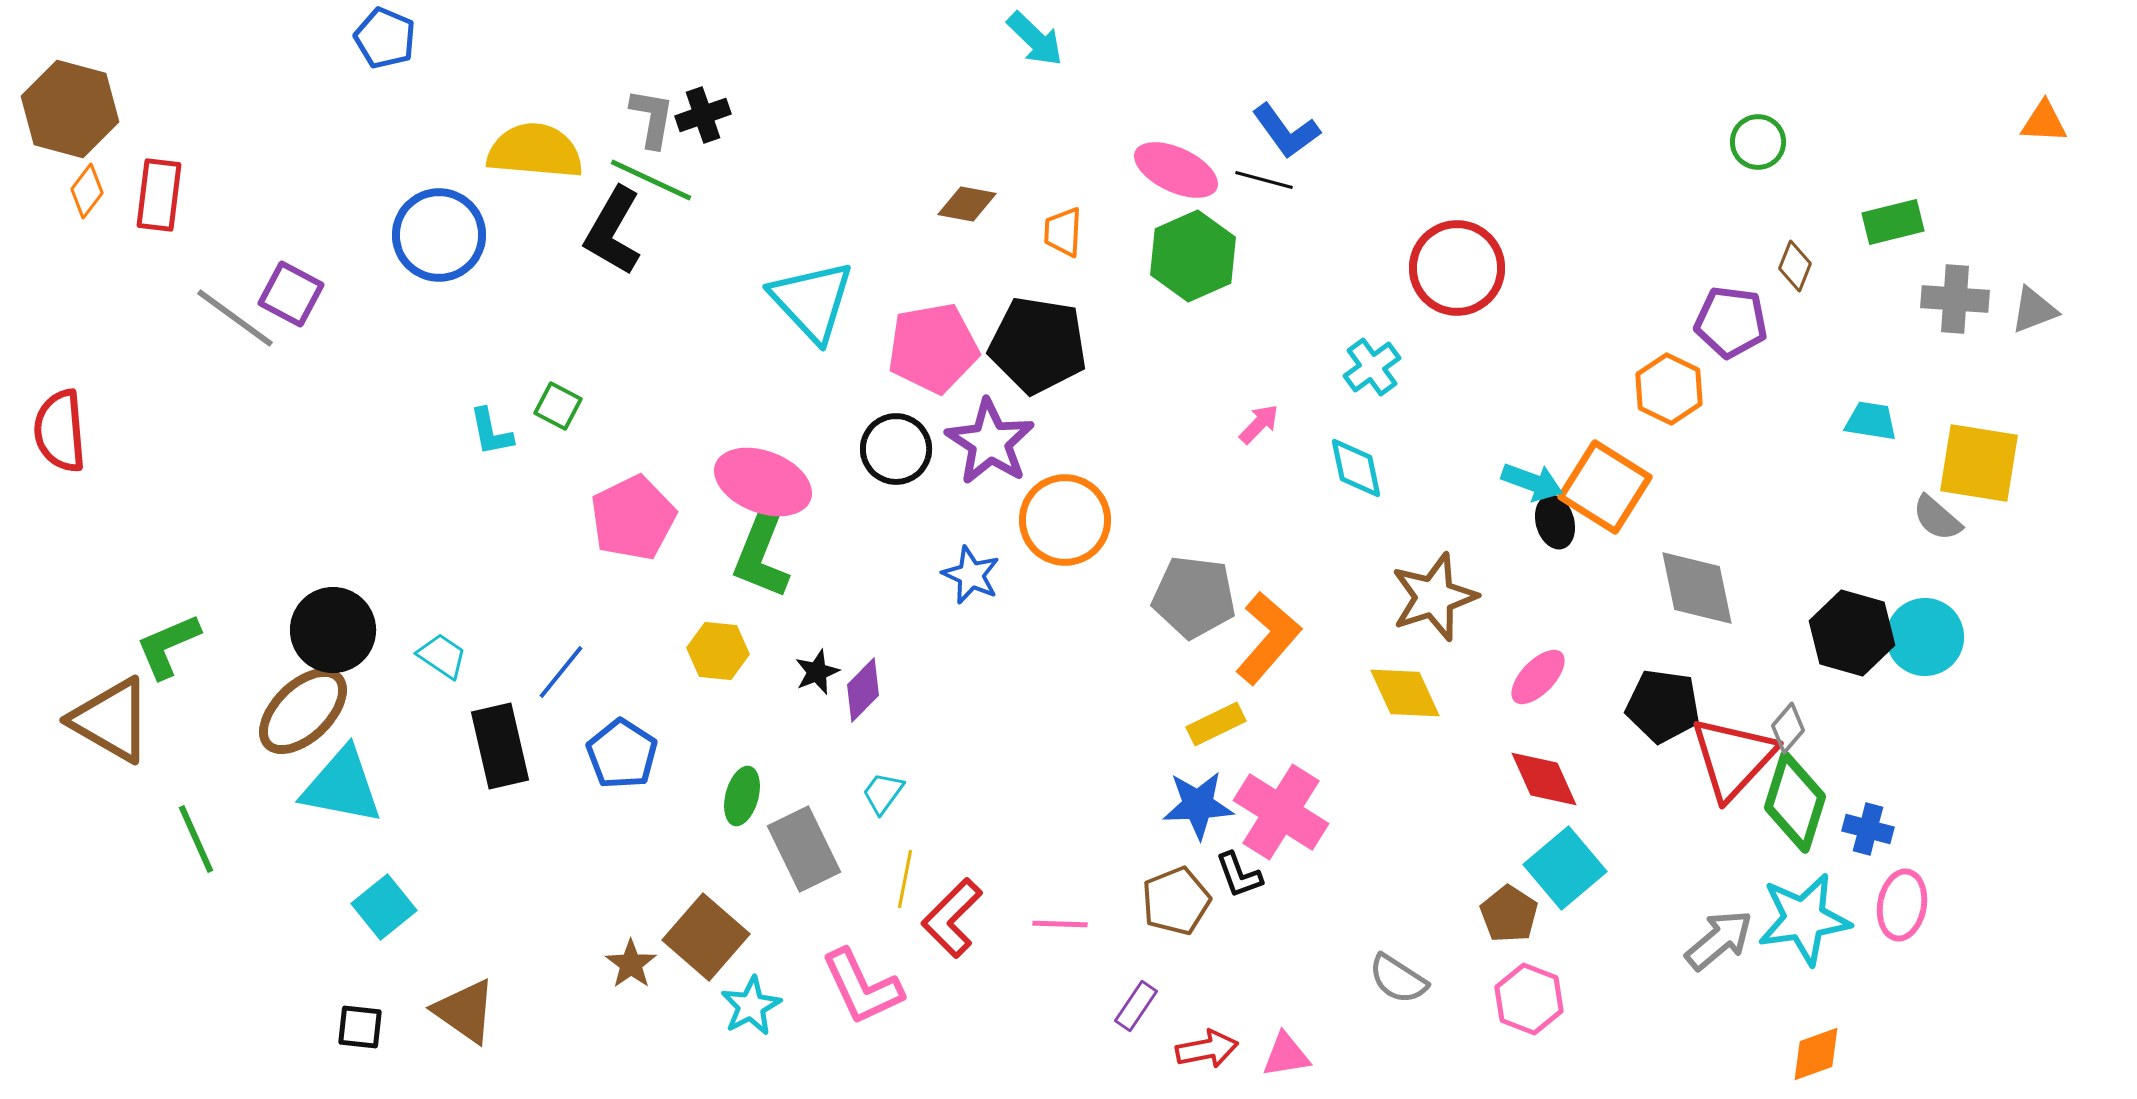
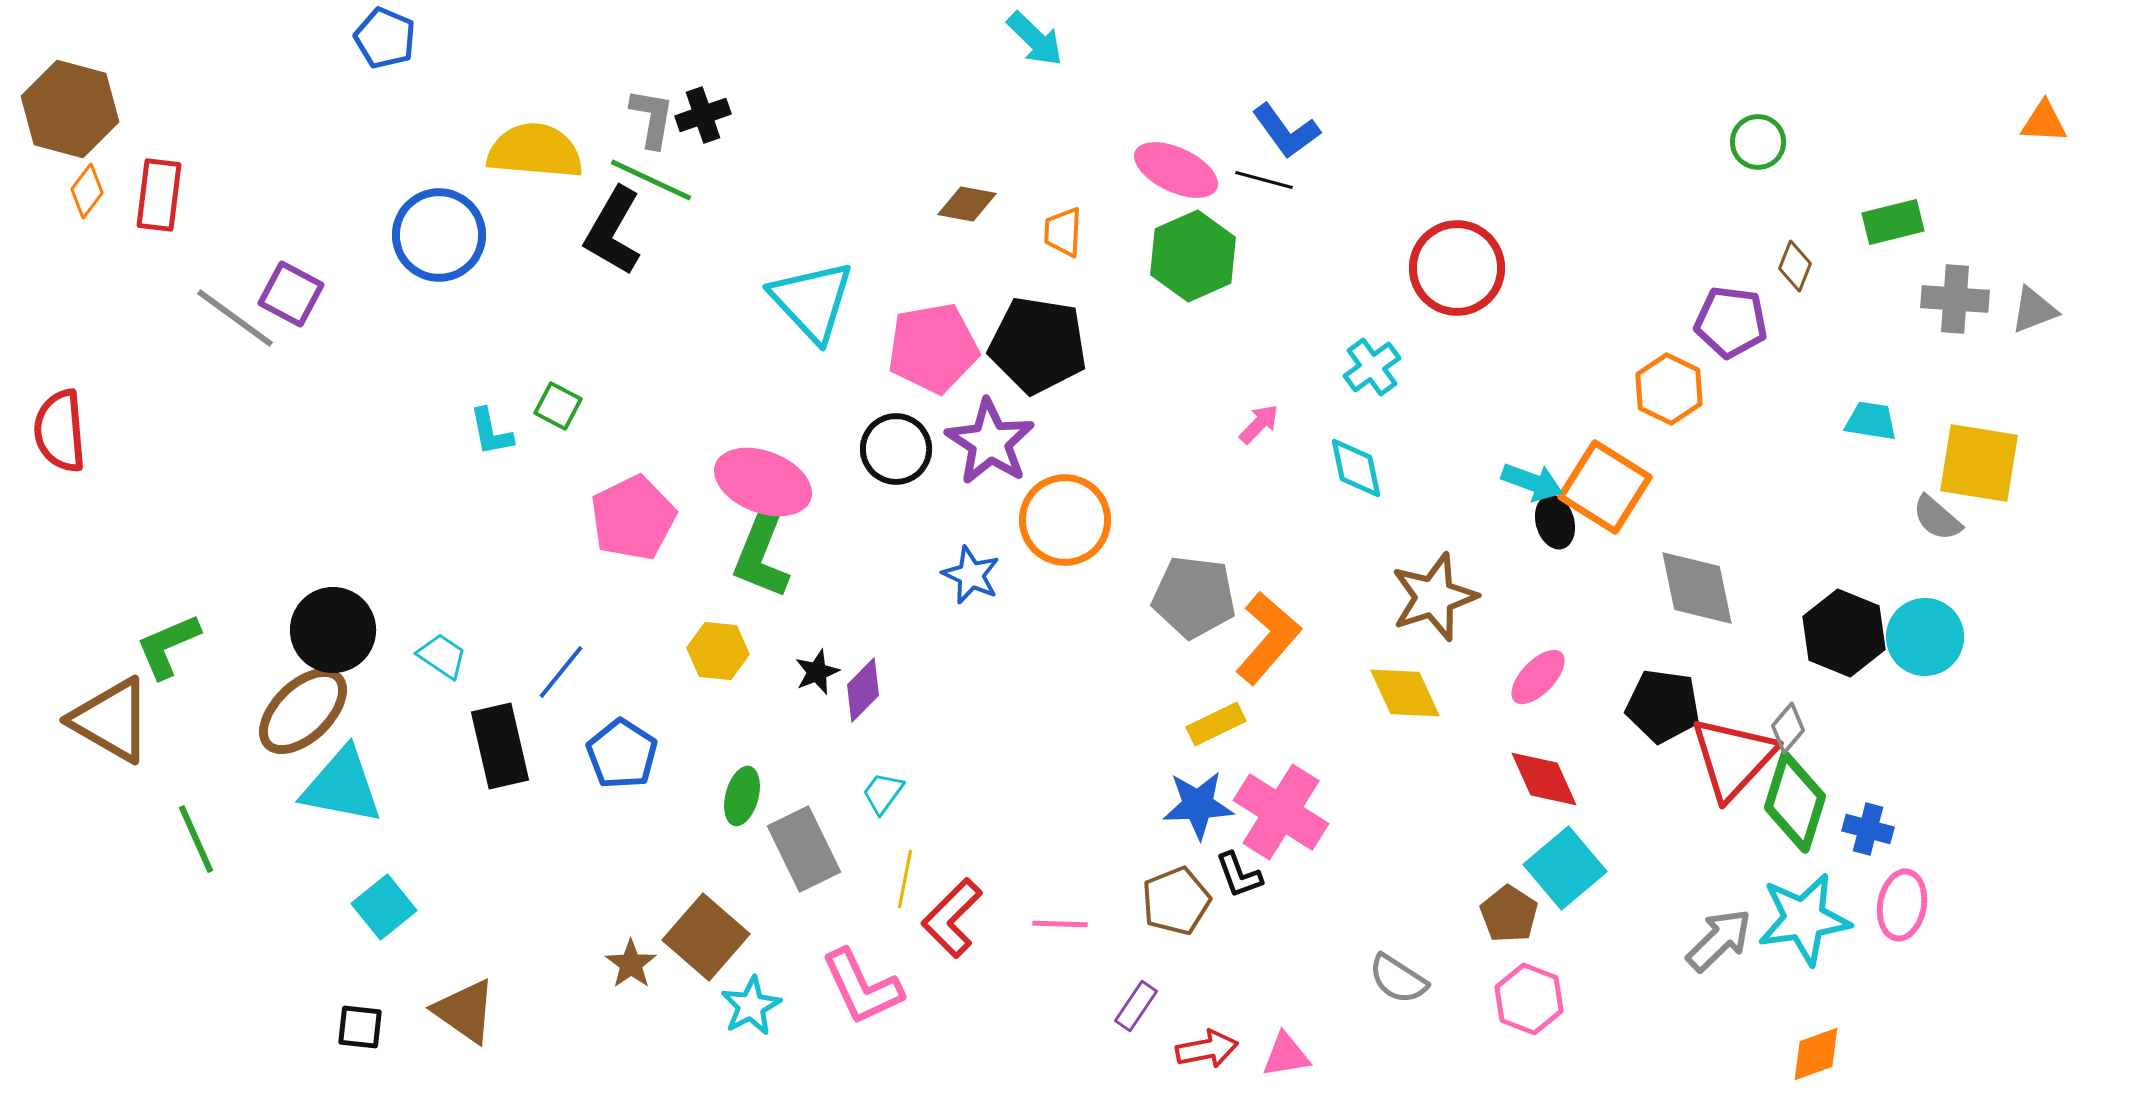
black hexagon at (1852, 633): moved 8 px left; rotated 6 degrees clockwise
gray arrow at (1719, 940): rotated 4 degrees counterclockwise
